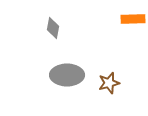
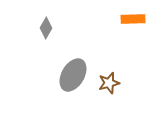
gray diamond: moved 7 px left; rotated 20 degrees clockwise
gray ellipse: moved 6 px right; rotated 60 degrees counterclockwise
